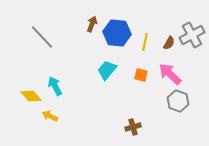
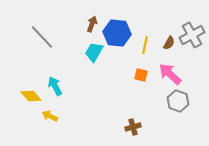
yellow line: moved 3 px down
cyan trapezoid: moved 13 px left, 18 px up; rotated 10 degrees counterclockwise
